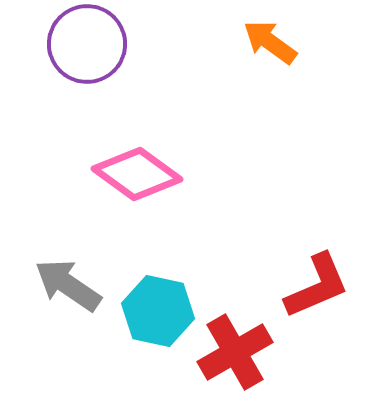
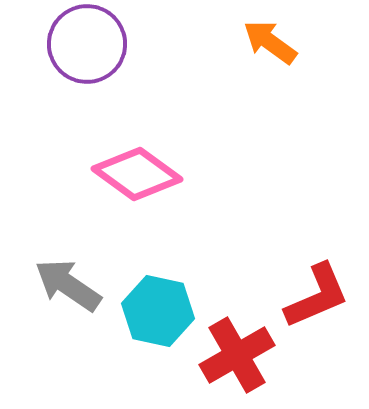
red L-shape: moved 10 px down
red cross: moved 2 px right, 3 px down
